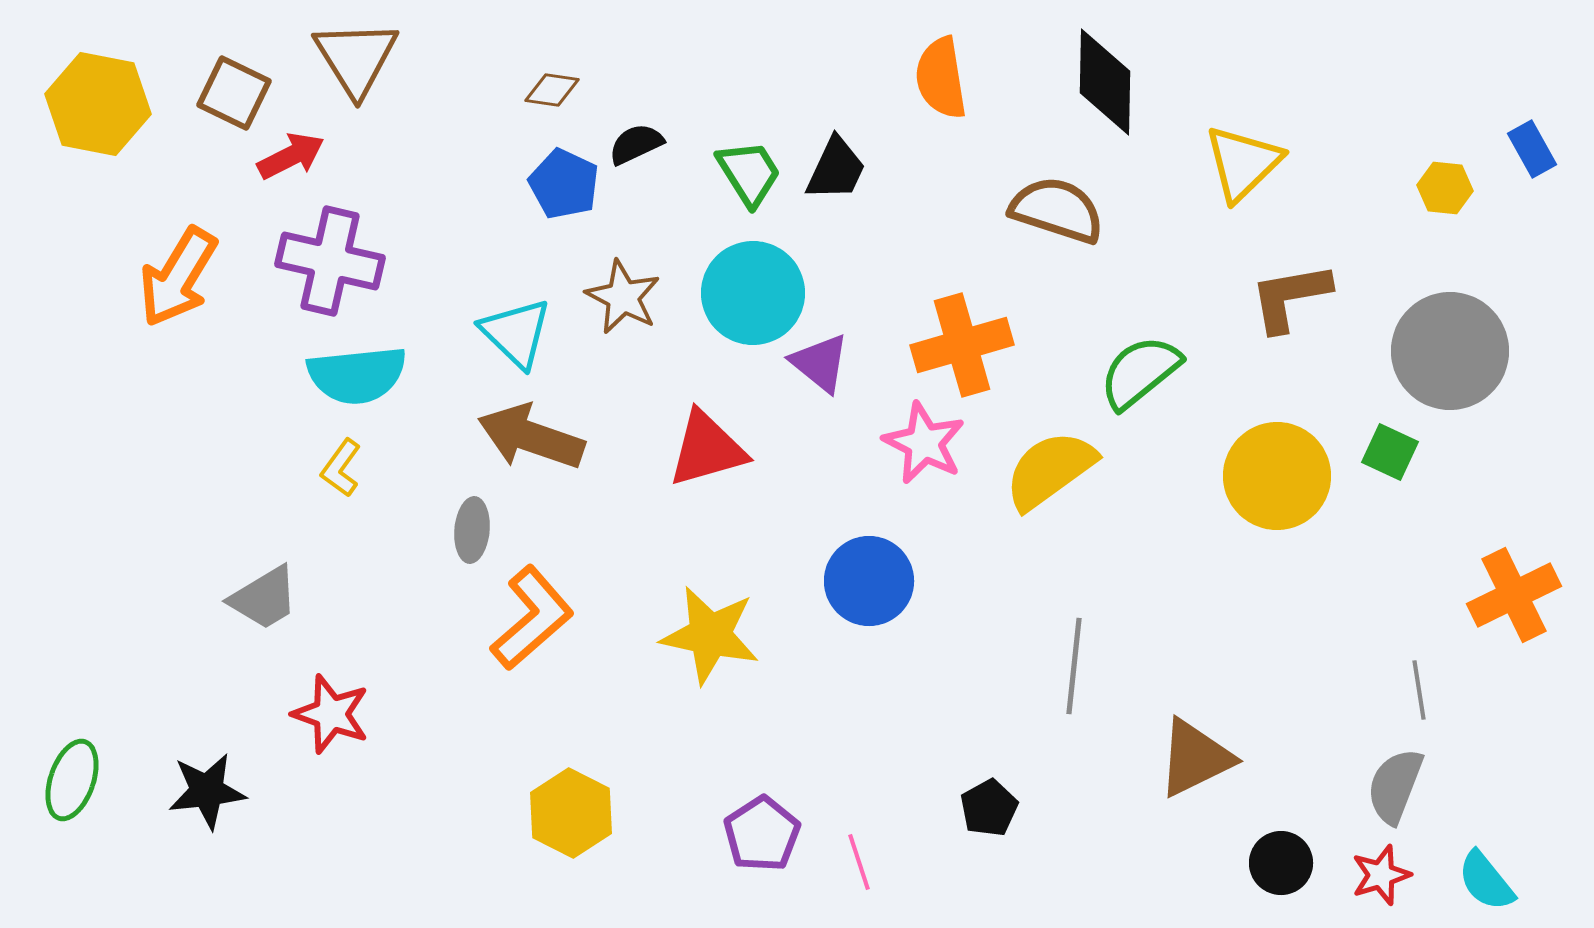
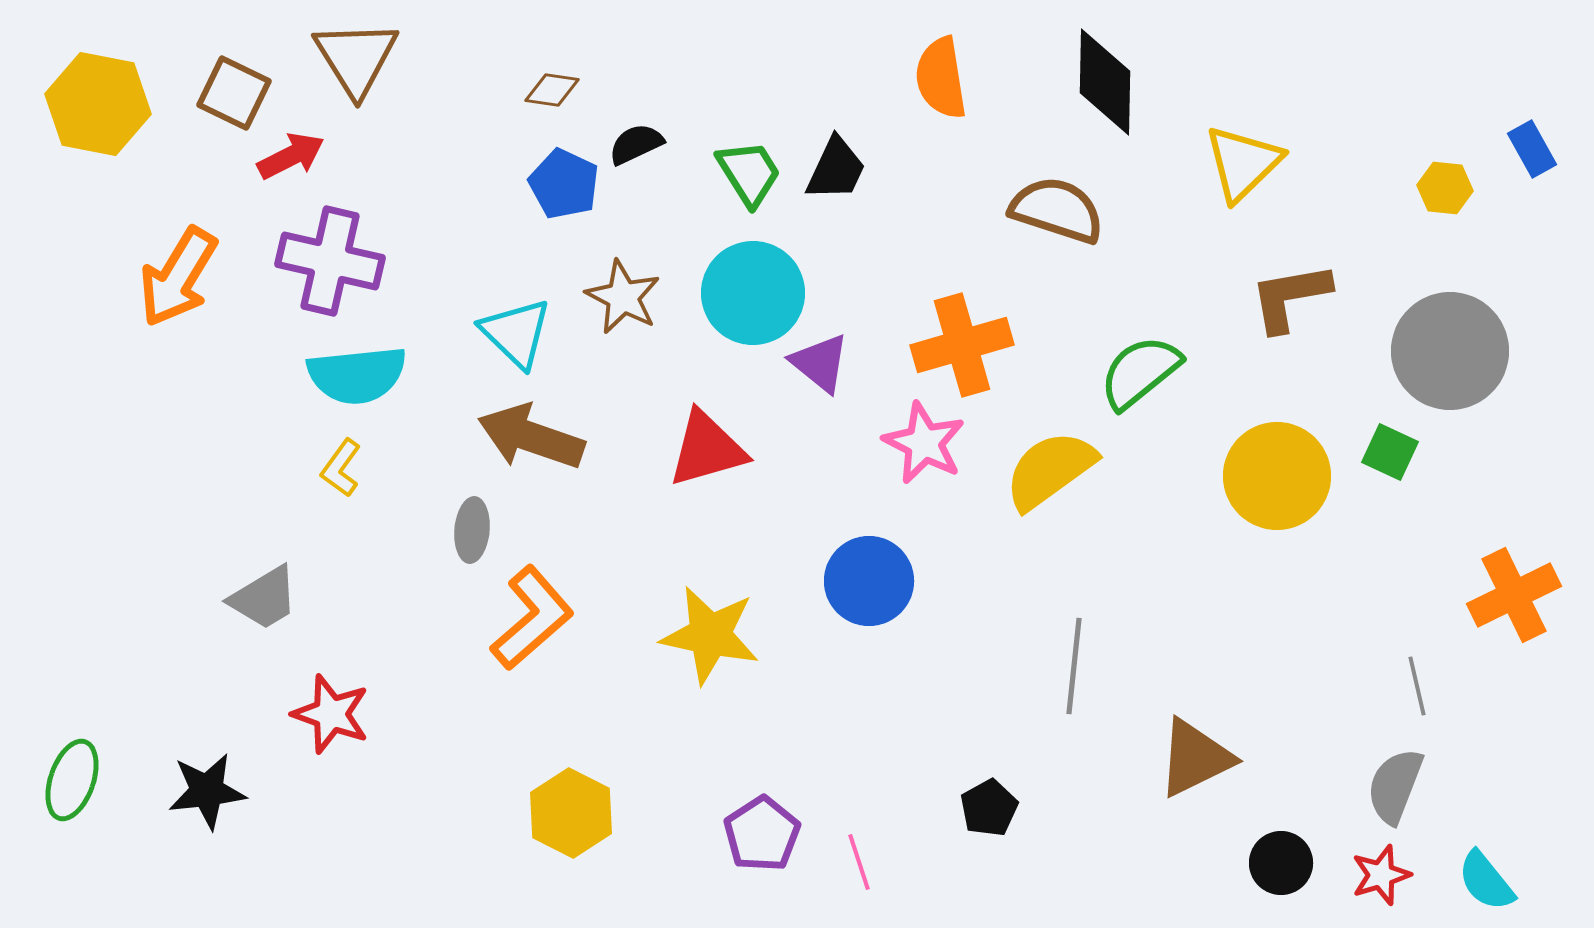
gray line at (1419, 690): moved 2 px left, 4 px up; rotated 4 degrees counterclockwise
